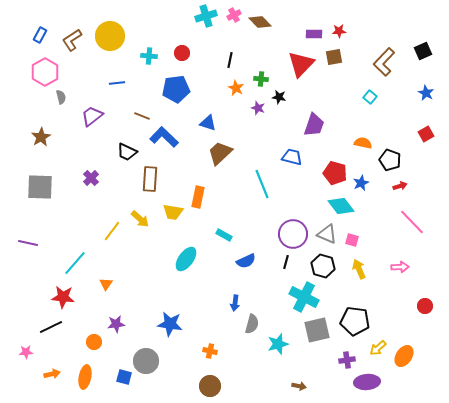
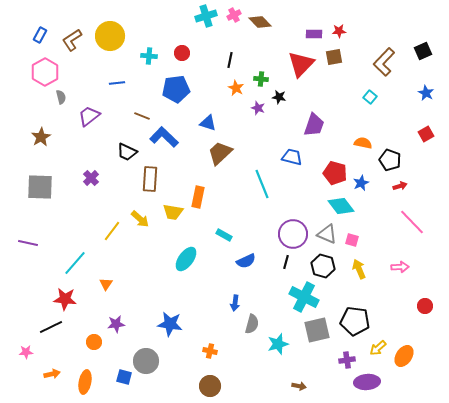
purple trapezoid at (92, 116): moved 3 px left
red star at (63, 297): moved 2 px right, 2 px down
orange ellipse at (85, 377): moved 5 px down
